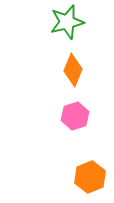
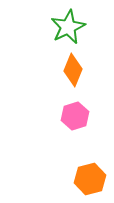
green star: moved 1 px right, 5 px down; rotated 12 degrees counterclockwise
orange hexagon: moved 2 px down; rotated 8 degrees clockwise
